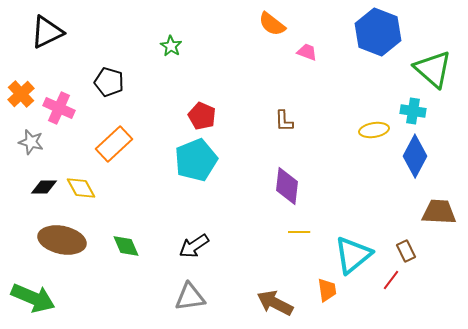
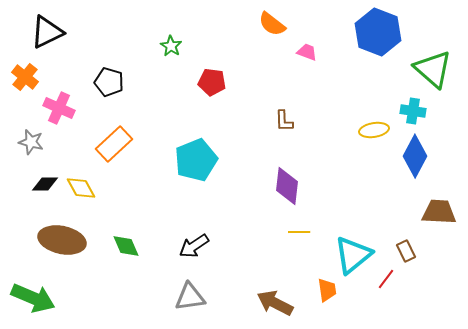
orange cross: moved 4 px right, 17 px up; rotated 8 degrees counterclockwise
red pentagon: moved 10 px right, 34 px up; rotated 16 degrees counterclockwise
black diamond: moved 1 px right, 3 px up
red line: moved 5 px left, 1 px up
